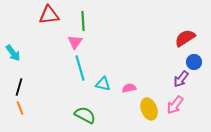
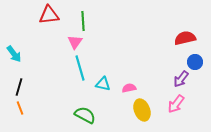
red semicircle: rotated 20 degrees clockwise
cyan arrow: moved 1 px right, 1 px down
blue circle: moved 1 px right
pink arrow: moved 1 px right, 1 px up
yellow ellipse: moved 7 px left, 1 px down
